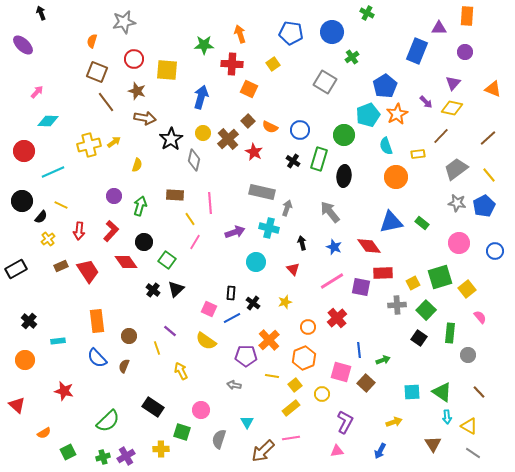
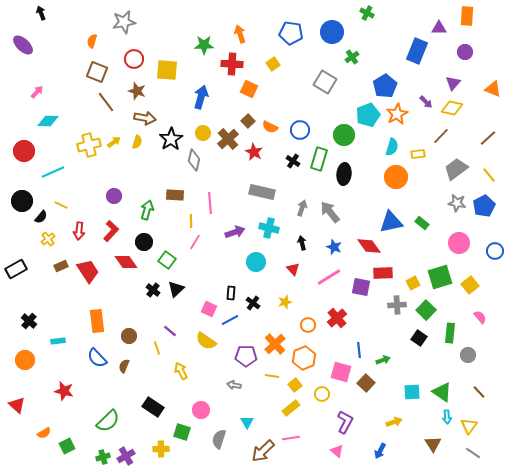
cyan semicircle at (386, 146): moved 6 px right, 1 px down; rotated 144 degrees counterclockwise
yellow semicircle at (137, 165): moved 23 px up
black ellipse at (344, 176): moved 2 px up
green arrow at (140, 206): moved 7 px right, 4 px down
gray arrow at (287, 208): moved 15 px right
yellow line at (190, 219): moved 1 px right, 2 px down; rotated 32 degrees clockwise
pink line at (332, 281): moved 3 px left, 4 px up
yellow square at (467, 289): moved 3 px right, 4 px up
blue line at (232, 318): moved 2 px left, 2 px down
orange circle at (308, 327): moved 2 px up
orange cross at (269, 340): moved 6 px right, 4 px down
yellow triangle at (469, 426): rotated 36 degrees clockwise
pink triangle at (337, 451): rotated 48 degrees clockwise
green square at (68, 452): moved 1 px left, 6 px up
